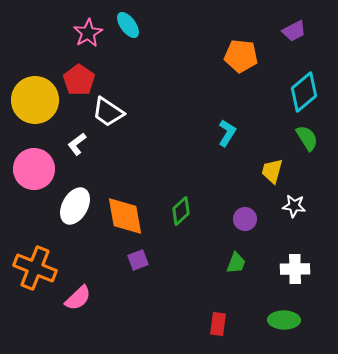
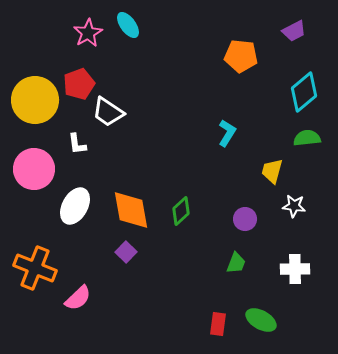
red pentagon: moved 4 px down; rotated 16 degrees clockwise
green semicircle: rotated 64 degrees counterclockwise
white L-shape: rotated 60 degrees counterclockwise
orange diamond: moved 6 px right, 6 px up
purple square: moved 12 px left, 8 px up; rotated 25 degrees counterclockwise
green ellipse: moved 23 px left; rotated 28 degrees clockwise
